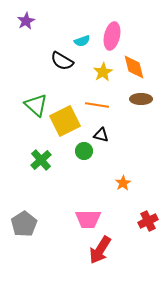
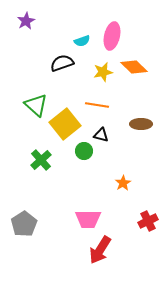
black semicircle: moved 2 px down; rotated 130 degrees clockwise
orange diamond: rotated 32 degrees counterclockwise
yellow star: rotated 18 degrees clockwise
brown ellipse: moved 25 px down
yellow square: moved 3 px down; rotated 12 degrees counterclockwise
